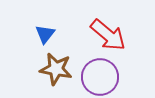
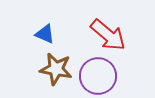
blue triangle: rotated 45 degrees counterclockwise
purple circle: moved 2 px left, 1 px up
